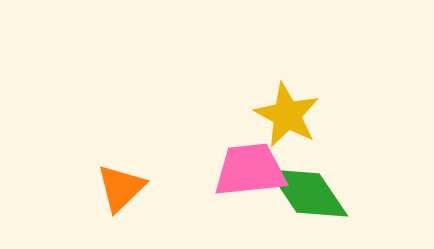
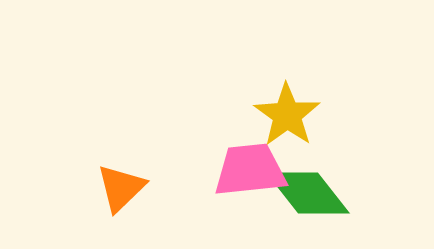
yellow star: rotated 8 degrees clockwise
green diamond: rotated 4 degrees counterclockwise
